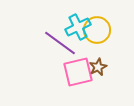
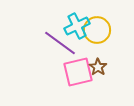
cyan cross: moved 1 px left, 1 px up
brown star: rotated 12 degrees counterclockwise
